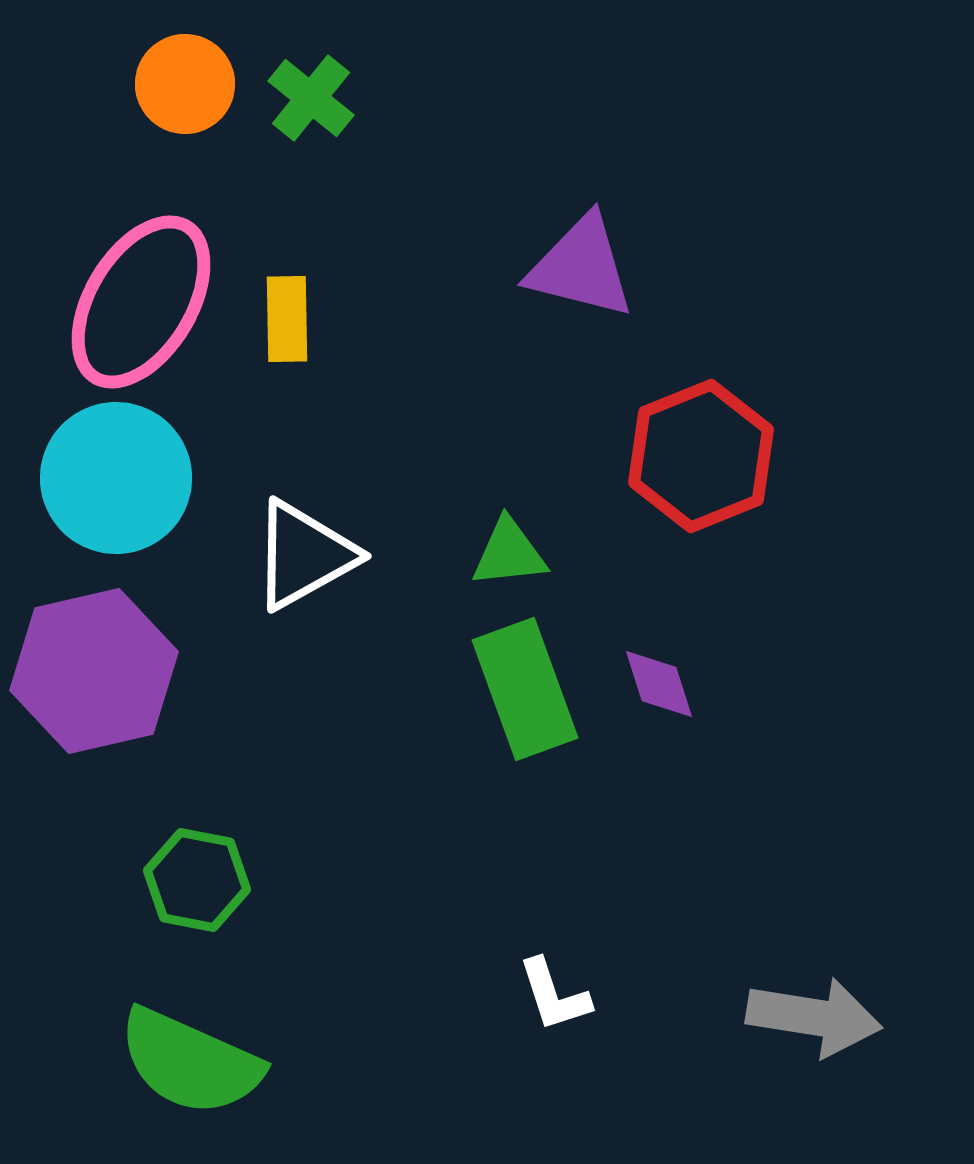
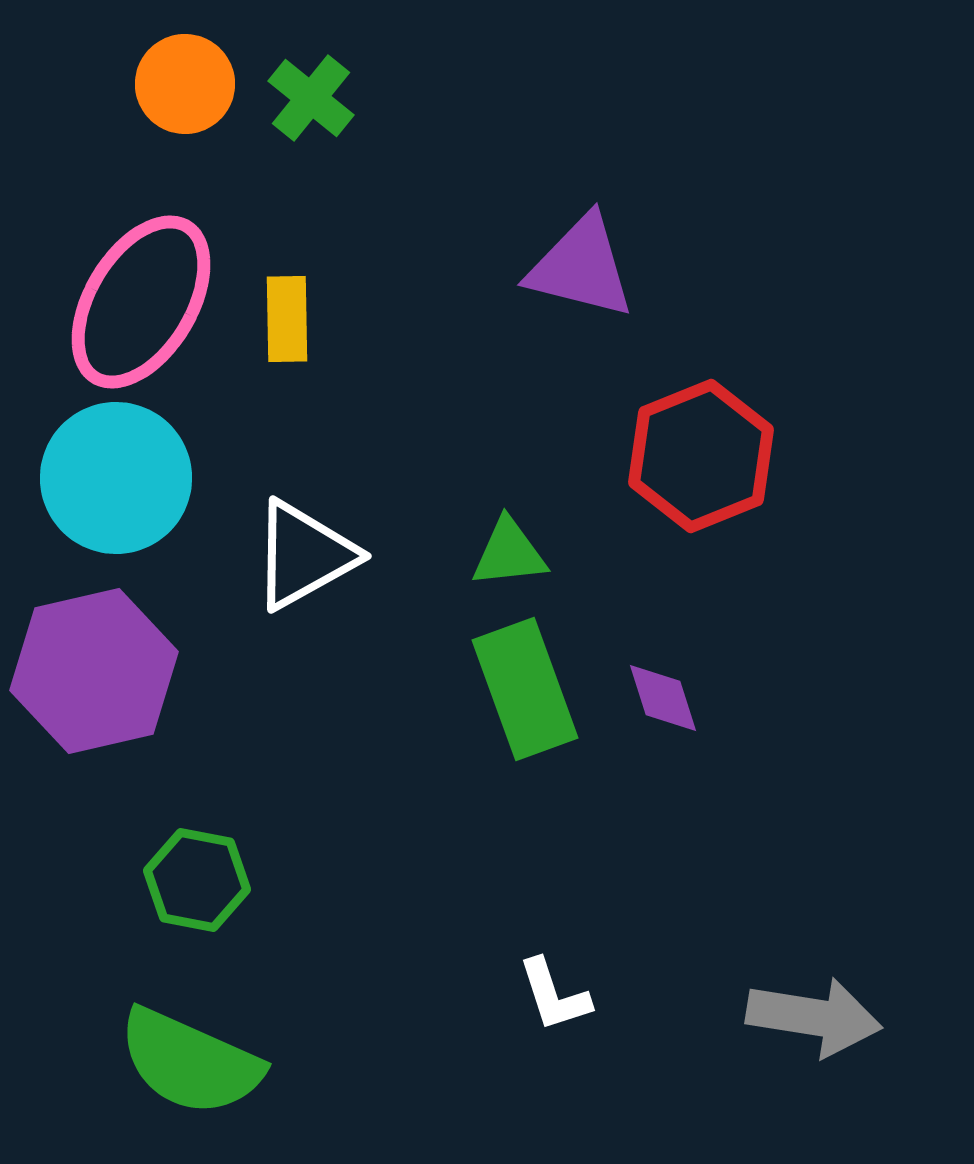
purple diamond: moved 4 px right, 14 px down
